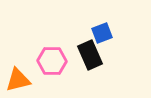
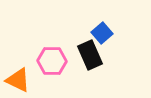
blue square: rotated 20 degrees counterclockwise
orange triangle: rotated 40 degrees clockwise
